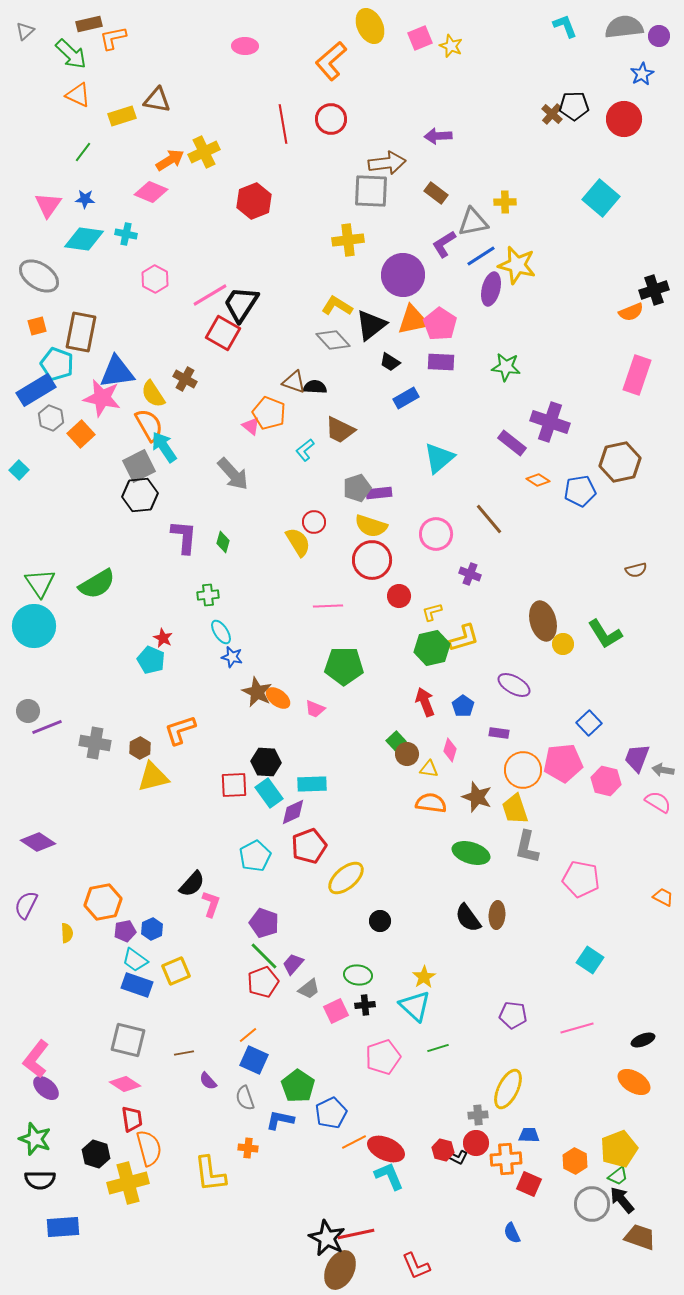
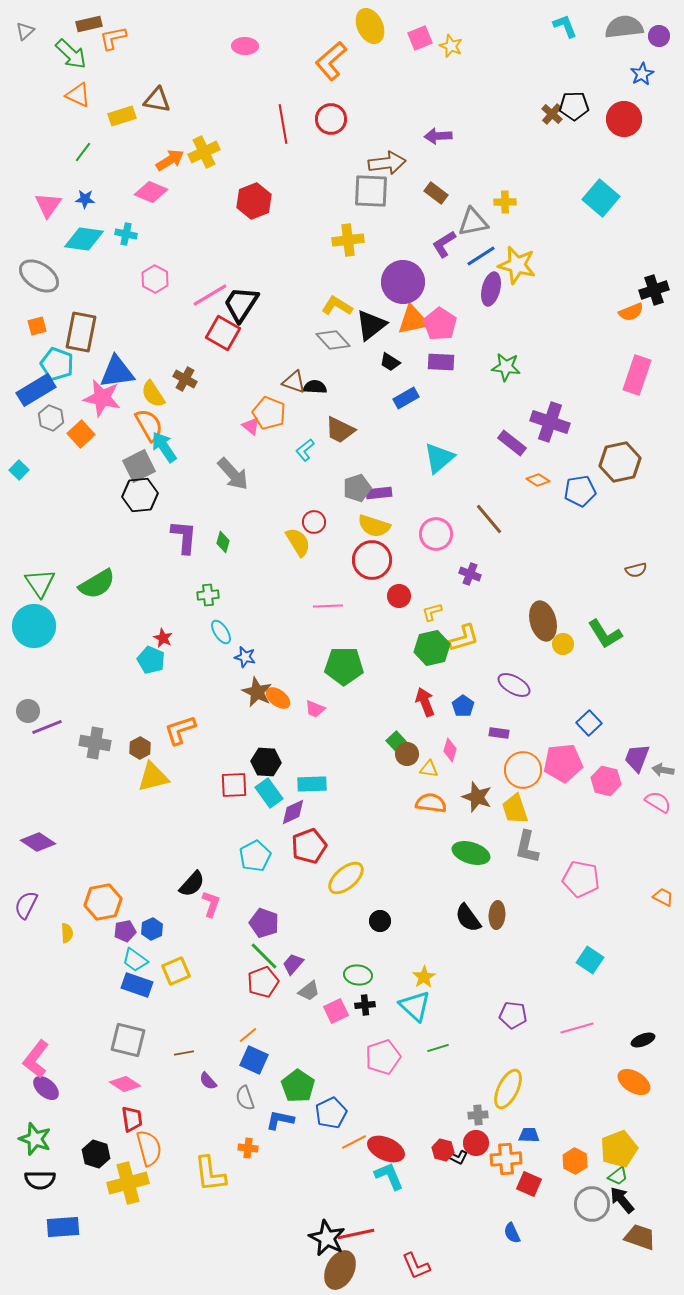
purple circle at (403, 275): moved 7 px down
yellow semicircle at (371, 526): moved 3 px right
blue star at (232, 657): moved 13 px right
gray trapezoid at (309, 989): moved 2 px down
